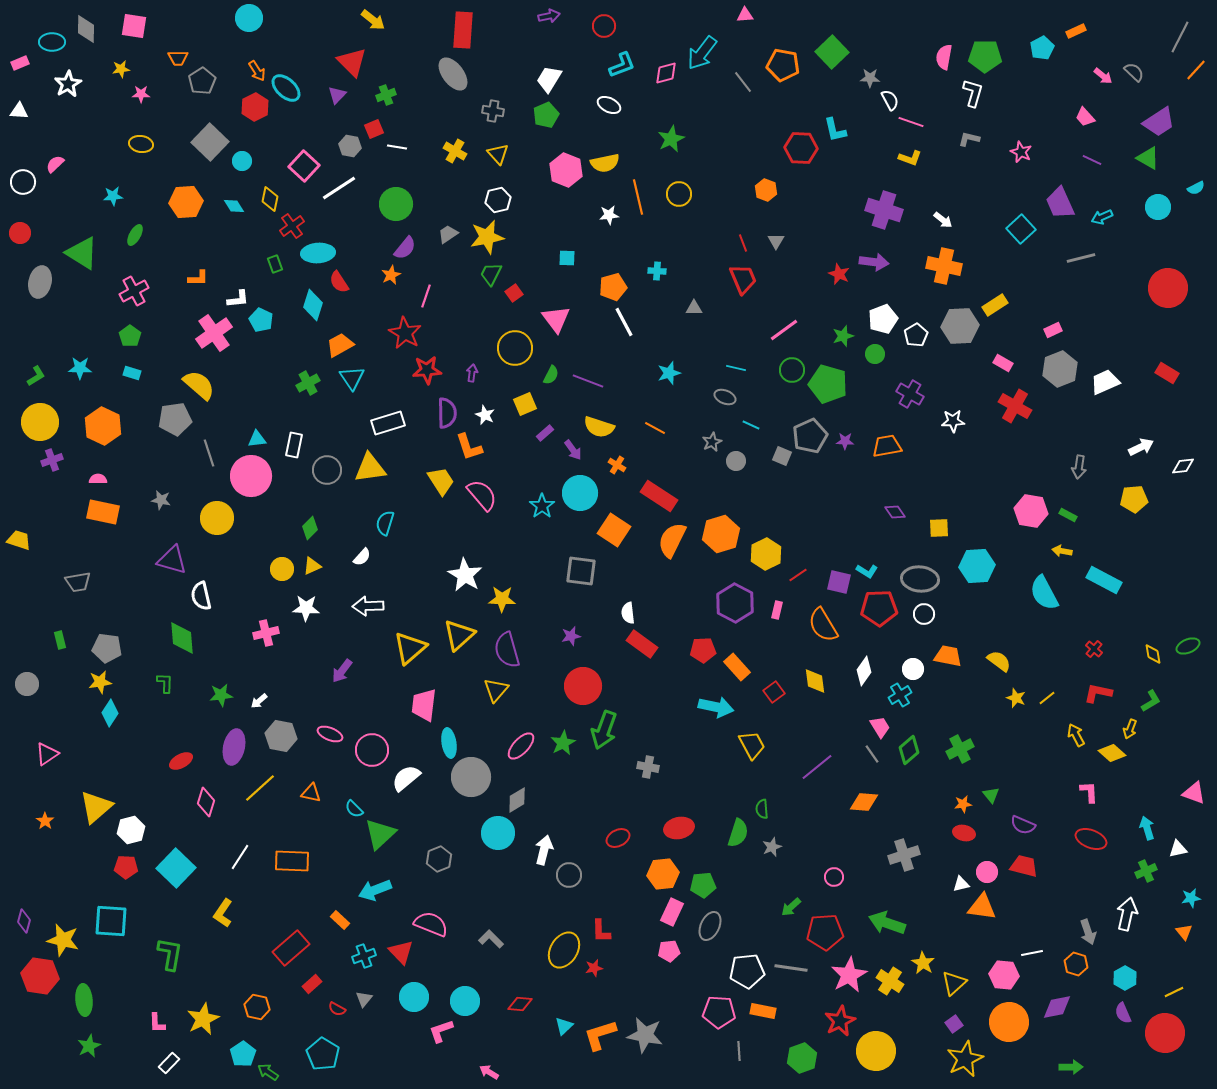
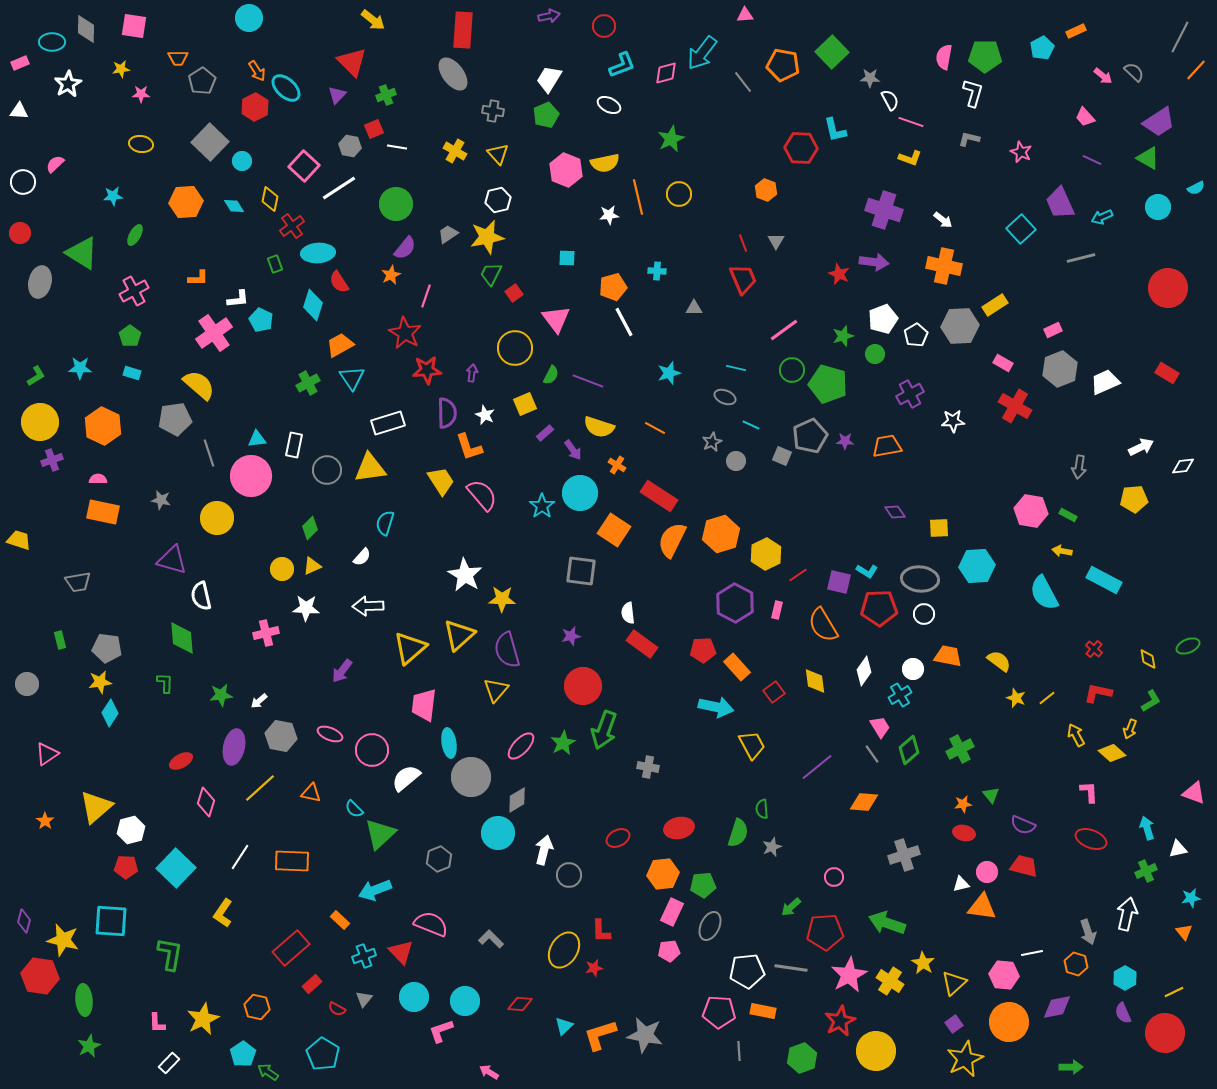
purple cross at (910, 394): rotated 32 degrees clockwise
yellow diamond at (1153, 654): moved 5 px left, 5 px down
